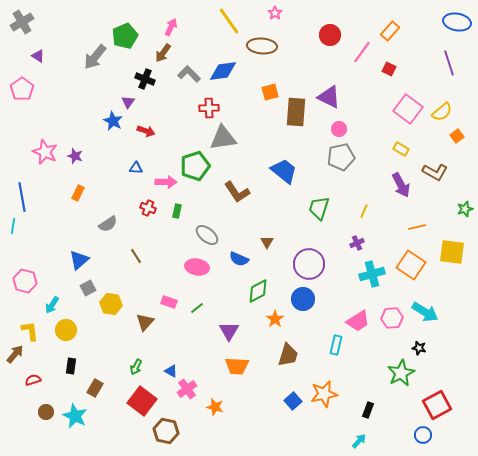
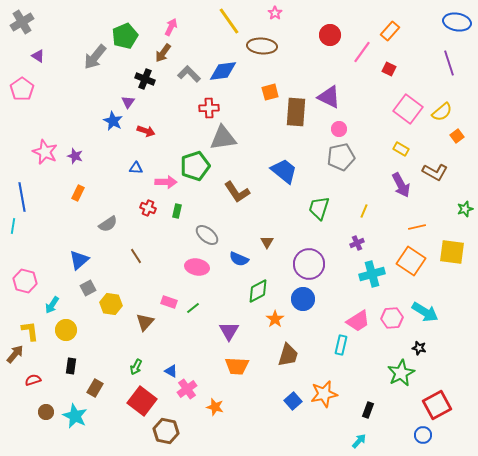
orange square at (411, 265): moved 4 px up
green line at (197, 308): moved 4 px left
cyan rectangle at (336, 345): moved 5 px right
